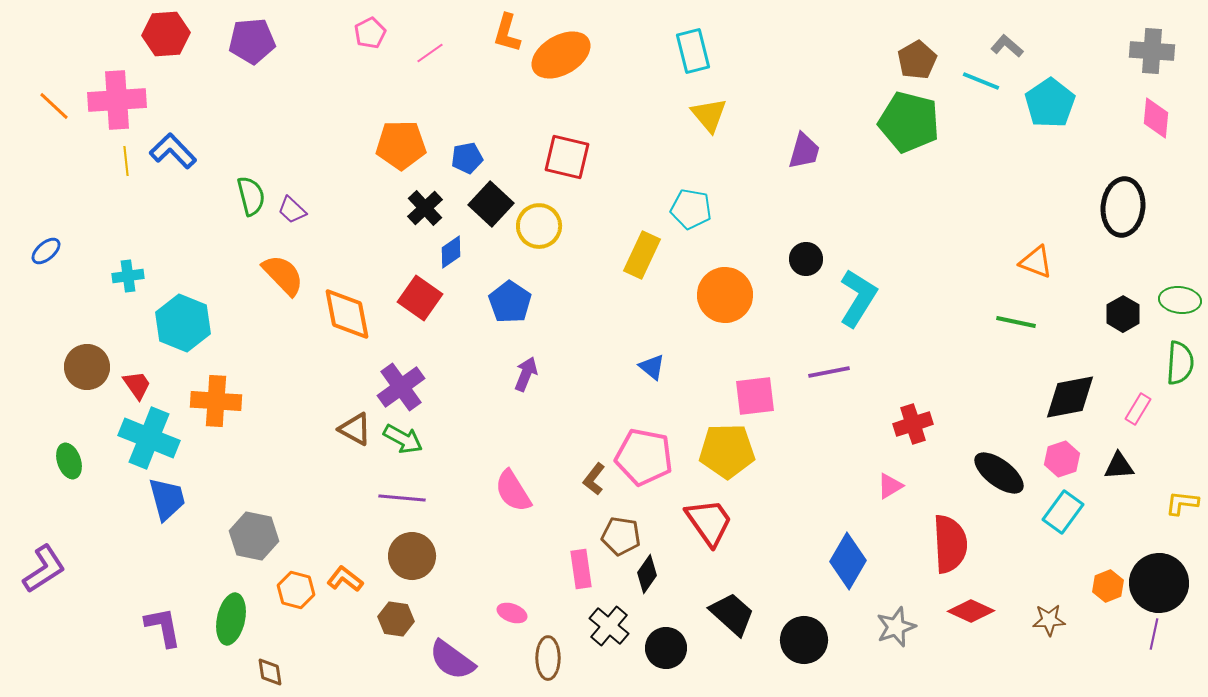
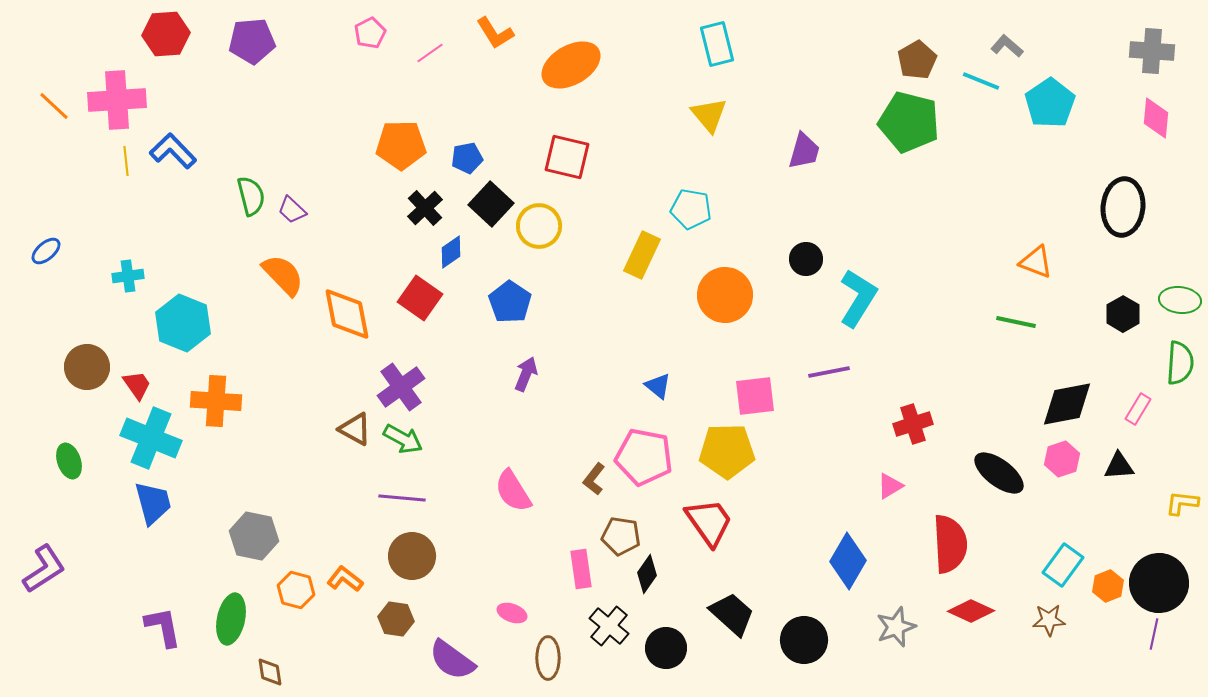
orange L-shape at (507, 33): moved 12 px left; rotated 48 degrees counterclockwise
cyan rectangle at (693, 51): moved 24 px right, 7 px up
orange ellipse at (561, 55): moved 10 px right, 10 px down
blue triangle at (652, 367): moved 6 px right, 19 px down
black diamond at (1070, 397): moved 3 px left, 7 px down
cyan cross at (149, 438): moved 2 px right
blue trapezoid at (167, 499): moved 14 px left, 4 px down
cyan rectangle at (1063, 512): moved 53 px down
